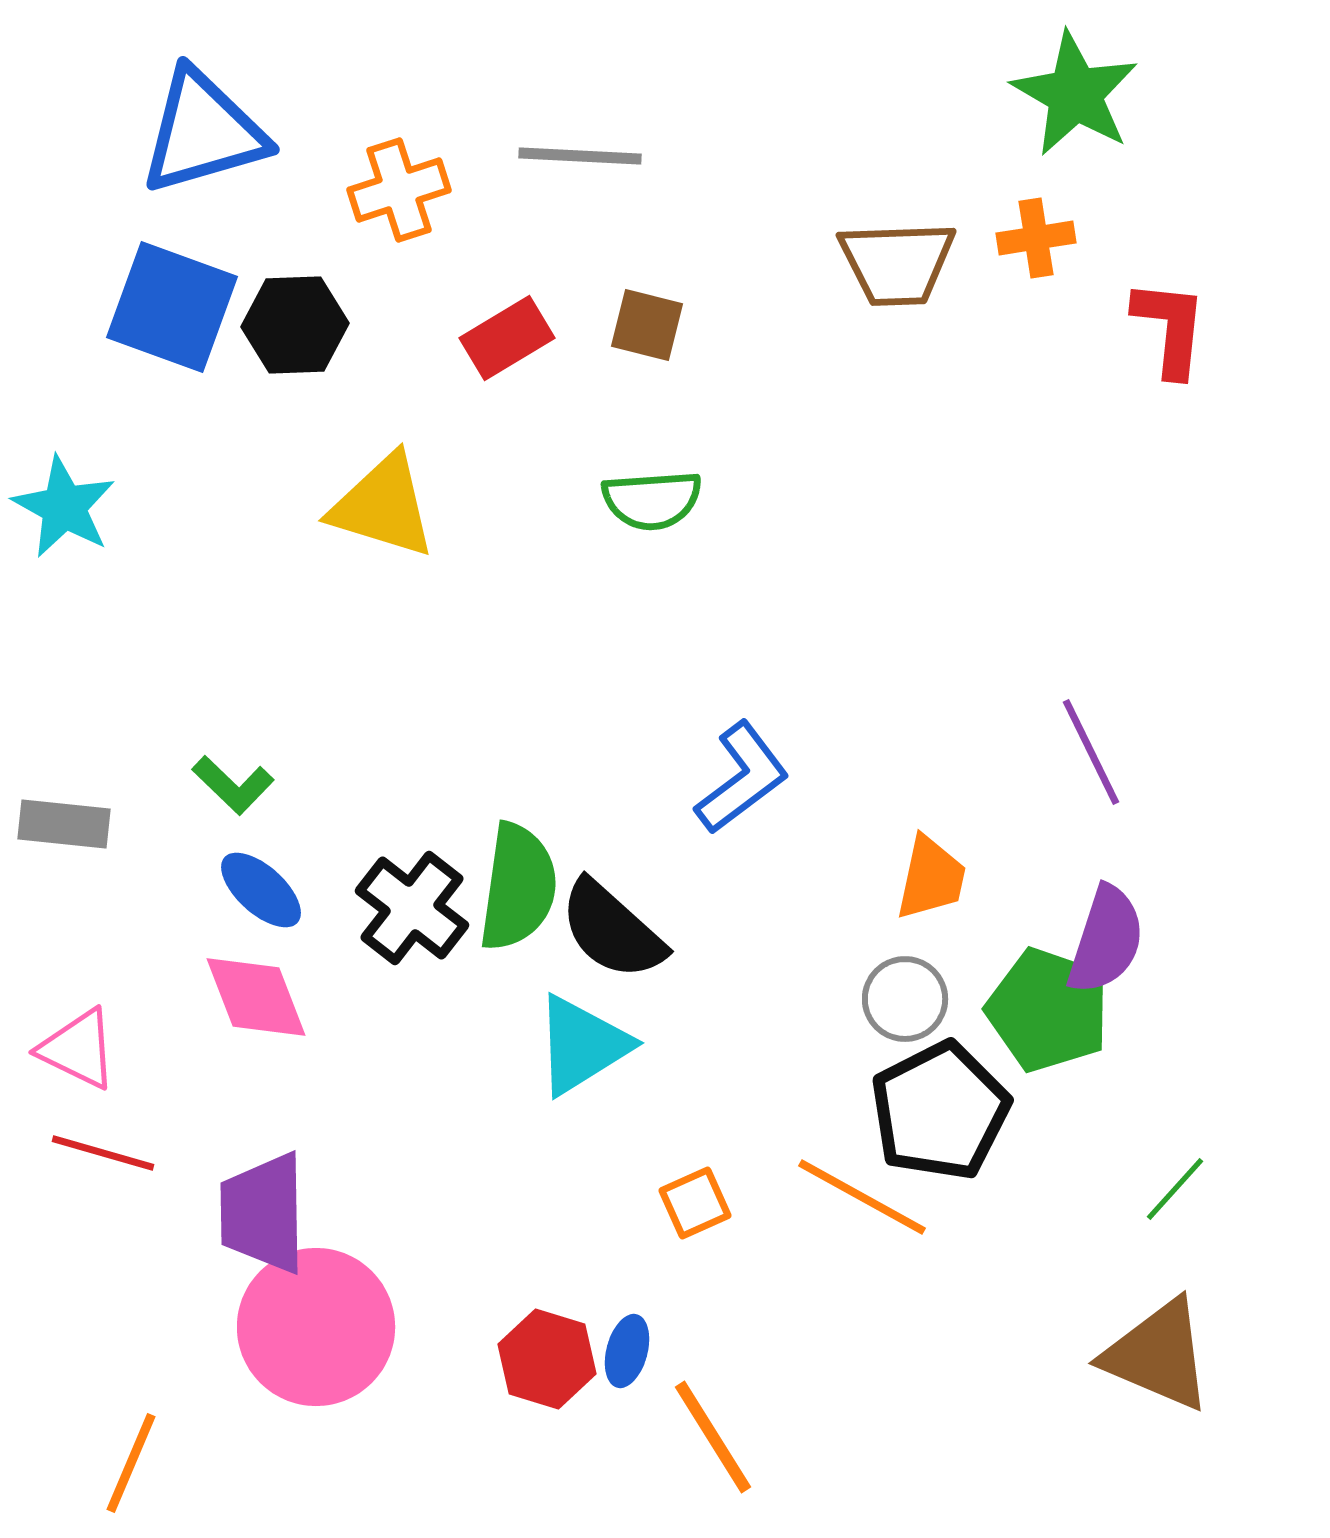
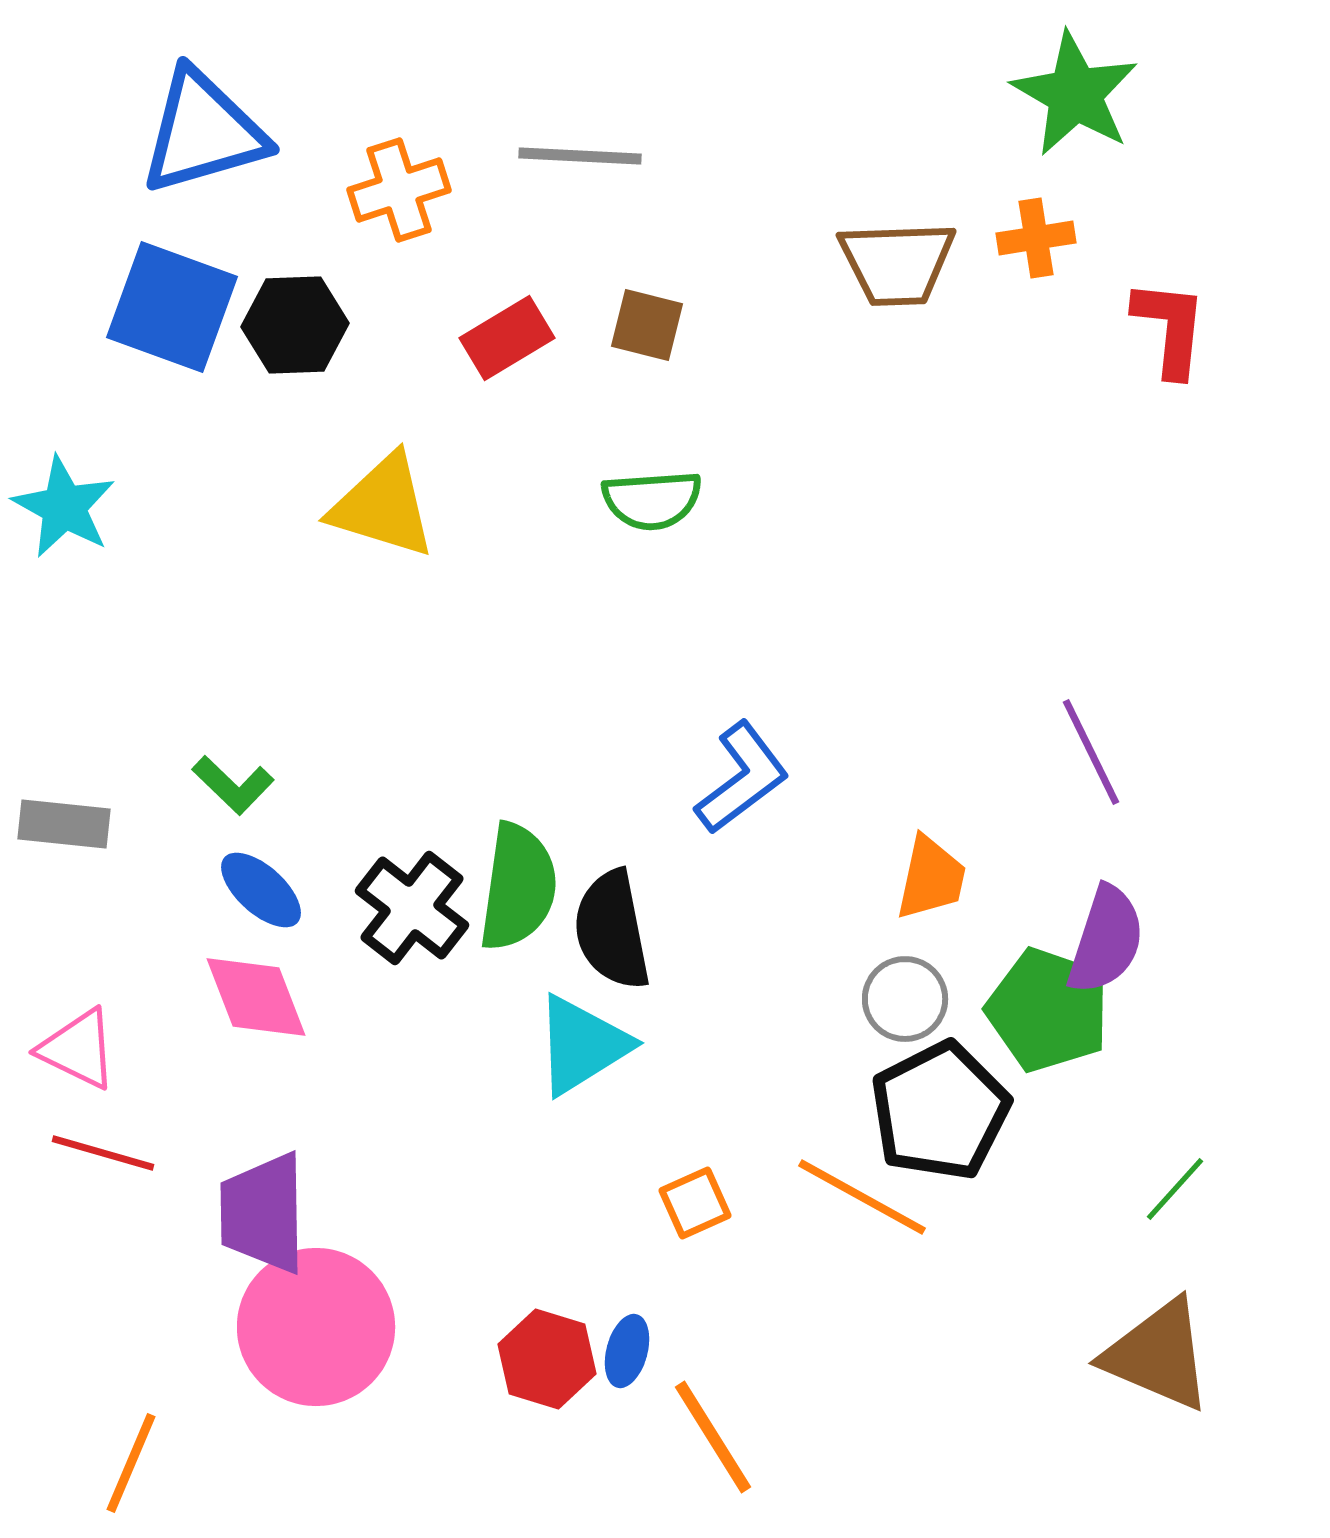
black semicircle at (612, 930): rotated 37 degrees clockwise
